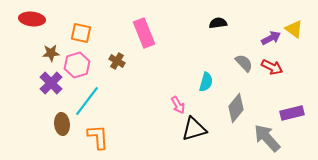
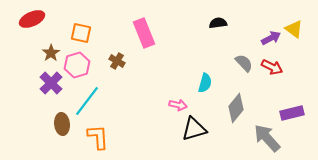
red ellipse: rotated 30 degrees counterclockwise
brown star: rotated 30 degrees counterclockwise
cyan semicircle: moved 1 px left, 1 px down
pink arrow: rotated 48 degrees counterclockwise
